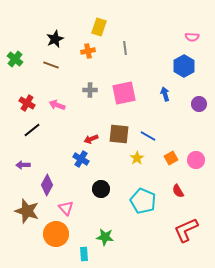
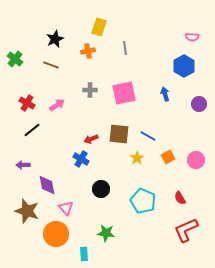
pink arrow: rotated 126 degrees clockwise
orange square: moved 3 px left, 1 px up
purple diamond: rotated 40 degrees counterclockwise
red semicircle: moved 2 px right, 7 px down
green star: moved 1 px right, 4 px up
